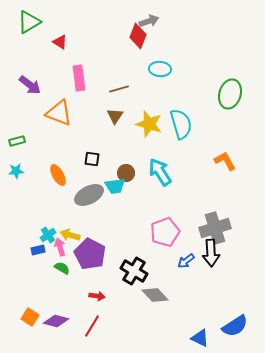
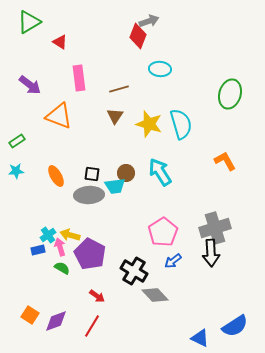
orange triangle: moved 3 px down
green rectangle: rotated 21 degrees counterclockwise
black square: moved 15 px down
orange ellipse: moved 2 px left, 1 px down
gray ellipse: rotated 24 degrees clockwise
pink pentagon: moved 2 px left; rotated 12 degrees counterclockwise
blue arrow: moved 13 px left
red arrow: rotated 28 degrees clockwise
orange square: moved 2 px up
purple diamond: rotated 35 degrees counterclockwise
